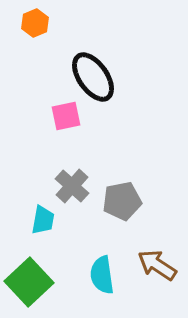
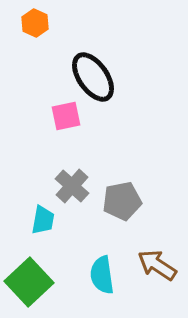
orange hexagon: rotated 12 degrees counterclockwise
